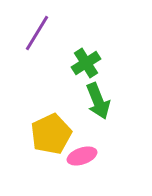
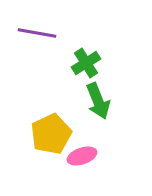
purple line: rotated 69 degrees clockwise
